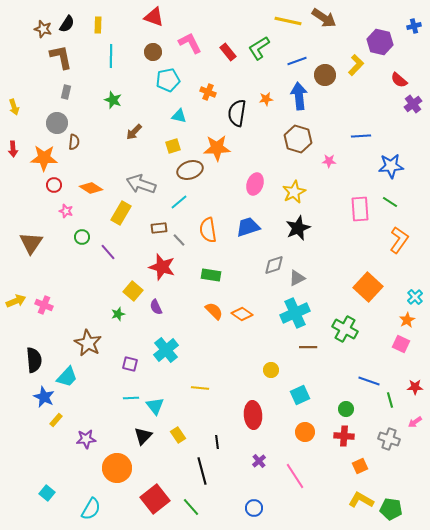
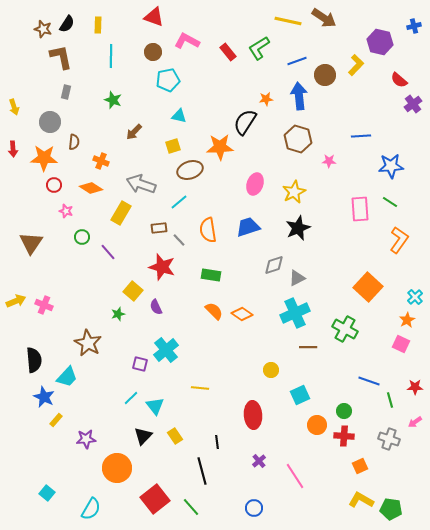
pink L-shape at (190, 43): moved 3 px left, 2 px up; rotated 35 degrees counterclockwise
orange cross at (208, 92): moved 107 px left, 69 px down
black semicircle at (237, 113): moved 8 px right, 9 px down; rotated 24 degrees clockwise
gray circle at (57, 123): moved 7 px left, 1 px up
orange star at (217, 148): moved 3 px right, 1 px up
purple square at (130, 364): moved 10 px right
cyan line at (131, 398): rotated 42 degrees counterclockwise
green circle at (346, 409): moved 2 px left, 2 px down
orange circle at (305, 432): moved 12 px right, 7 px up
yellow rectangle at (178, 435): moved 3 px left, 1 px down
